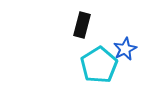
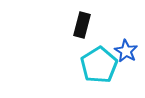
blue star: moved 1 px right, 2 px down; rotated 15 degrees counterclockwise
